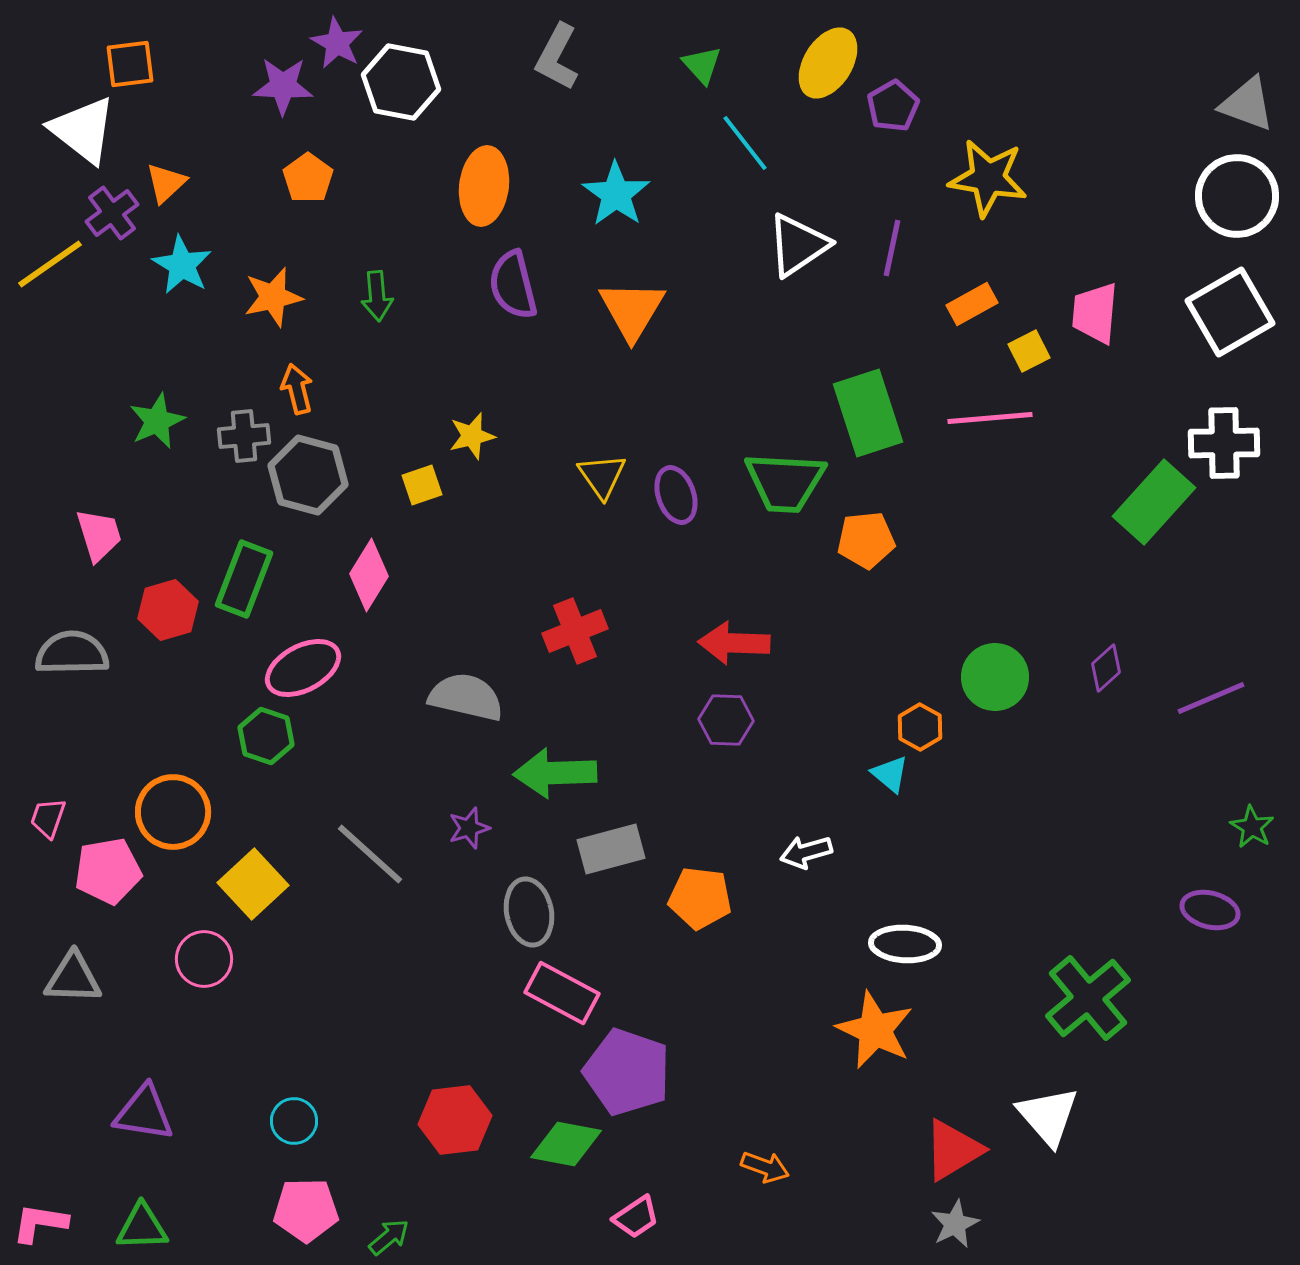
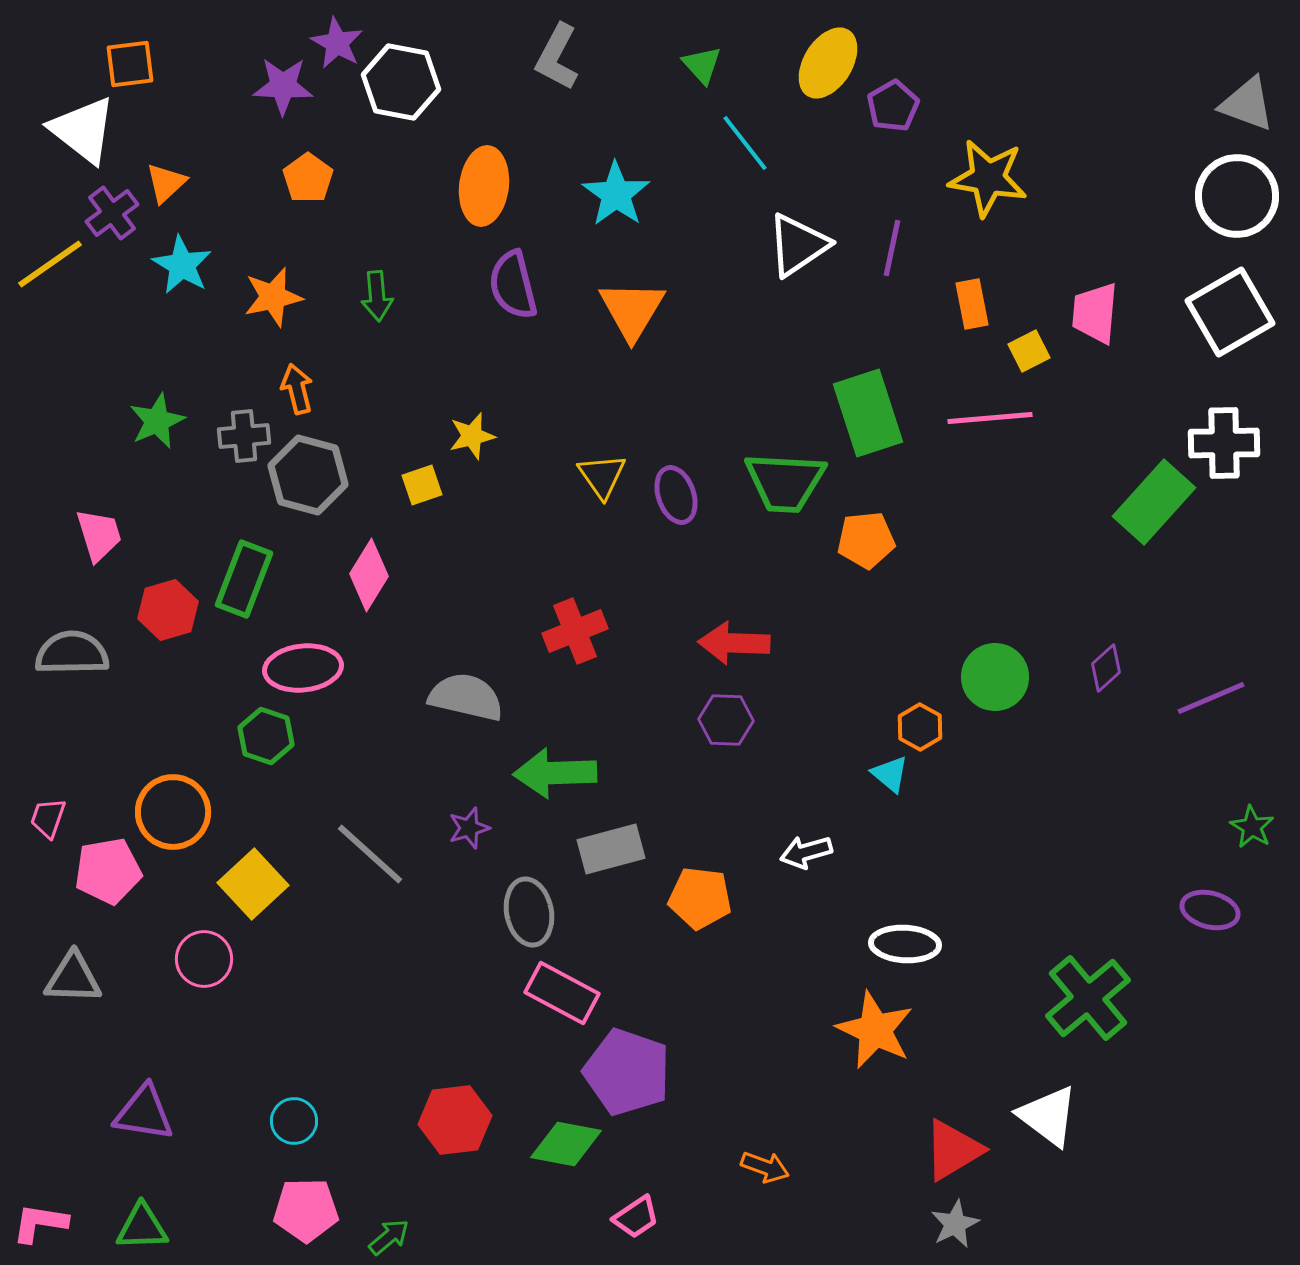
orange rectangle at (972, 304): rotated 72 degrees counterclockwise
pink ellipse at (303, 668): rotated 22 degrees clockwise
white triangle at (1048, 1116): rotated 12 degrees counterclockwise
